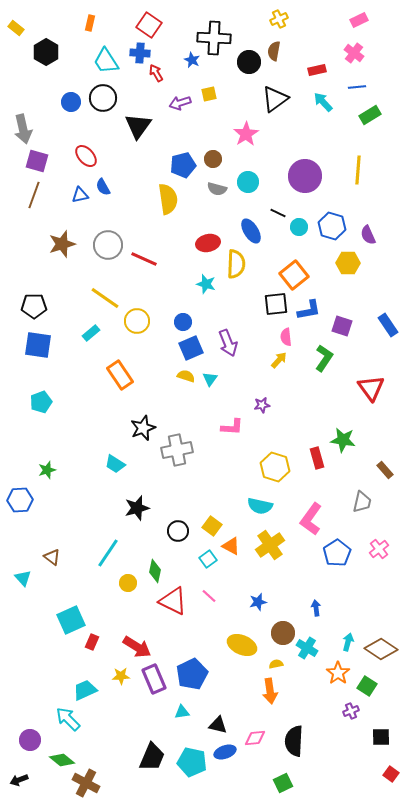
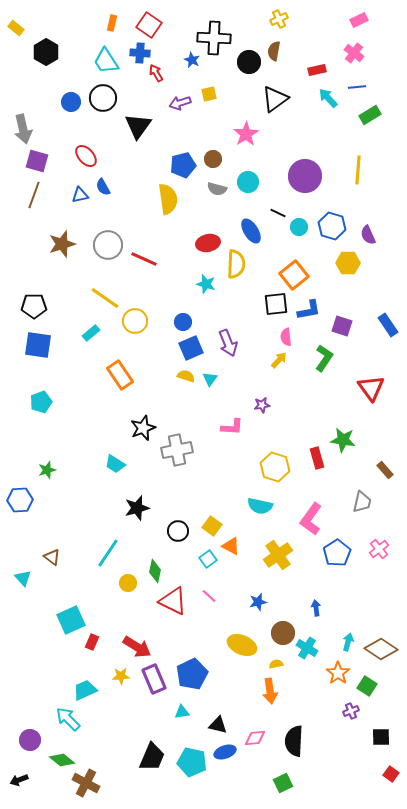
orange rectangle at (90, 23): moved 22 px right
cyan arrow at (323, 102): moved 5 px right, 4 px up
yellow circle at (137, 321): moved 2 px left
yellow cross at (270, 545): moved 8 px right, 10 px down
